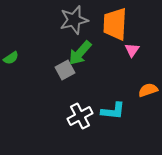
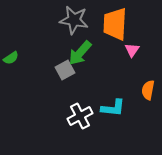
gray star: rotated 24 degrees clockwise
orange semicircle: rotated 60 degrees counterclockwise
cyan L-shape: moved 3 px up
